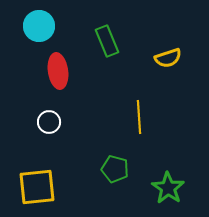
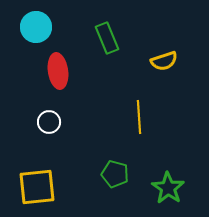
cyan circle: moved 3 px left, 1 px down
green rectangle: moved 3 px up
yellow semicircle: moved 4 px left, 3 px down
green pentagon: moved 5 px down
